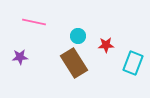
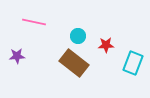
purple star: moved 3 px left, 1 px up
brown rectangle: rotated 20 degrees counterclockwise
